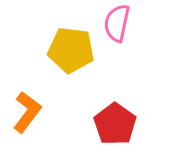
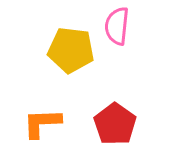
pink semicircle: moved 3 px down; rotated 6 degrees counterclockwise
orange L-shape: moved 15 px right, 11 px down; rotated 129 degrees counterclockwise
